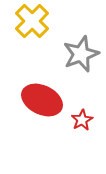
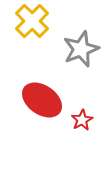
gray star: moved 5 px up
red ellipse: rotated 9 degrees clockwise
